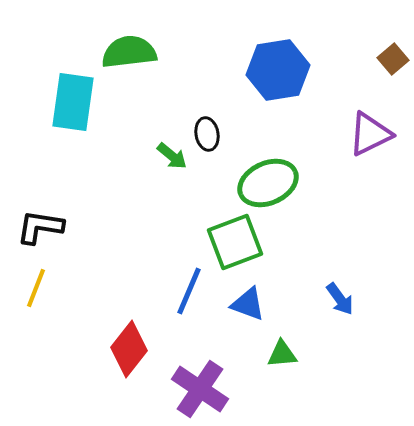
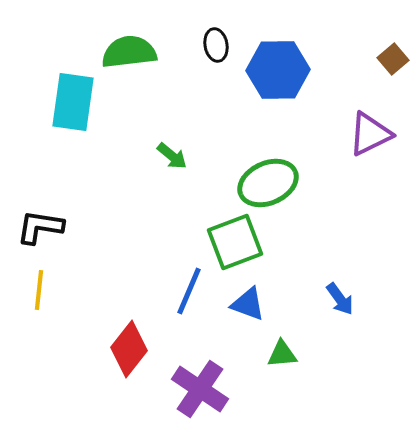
blue hexagon: rotated 8 degrees clockwise
black ellipse: moved 9 px right, 89 px up
yellow line: moved 3 px right, 2 px down; rotated 15 degrees counterclockwise
